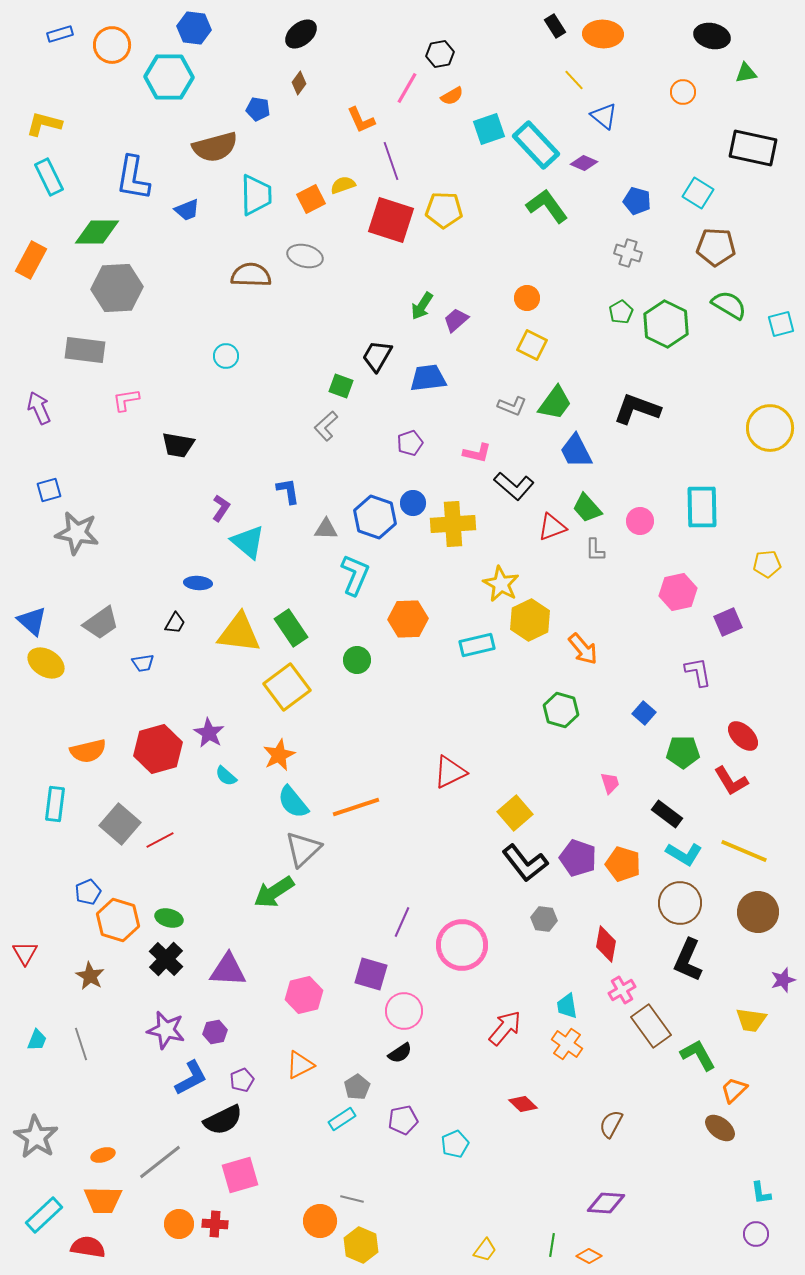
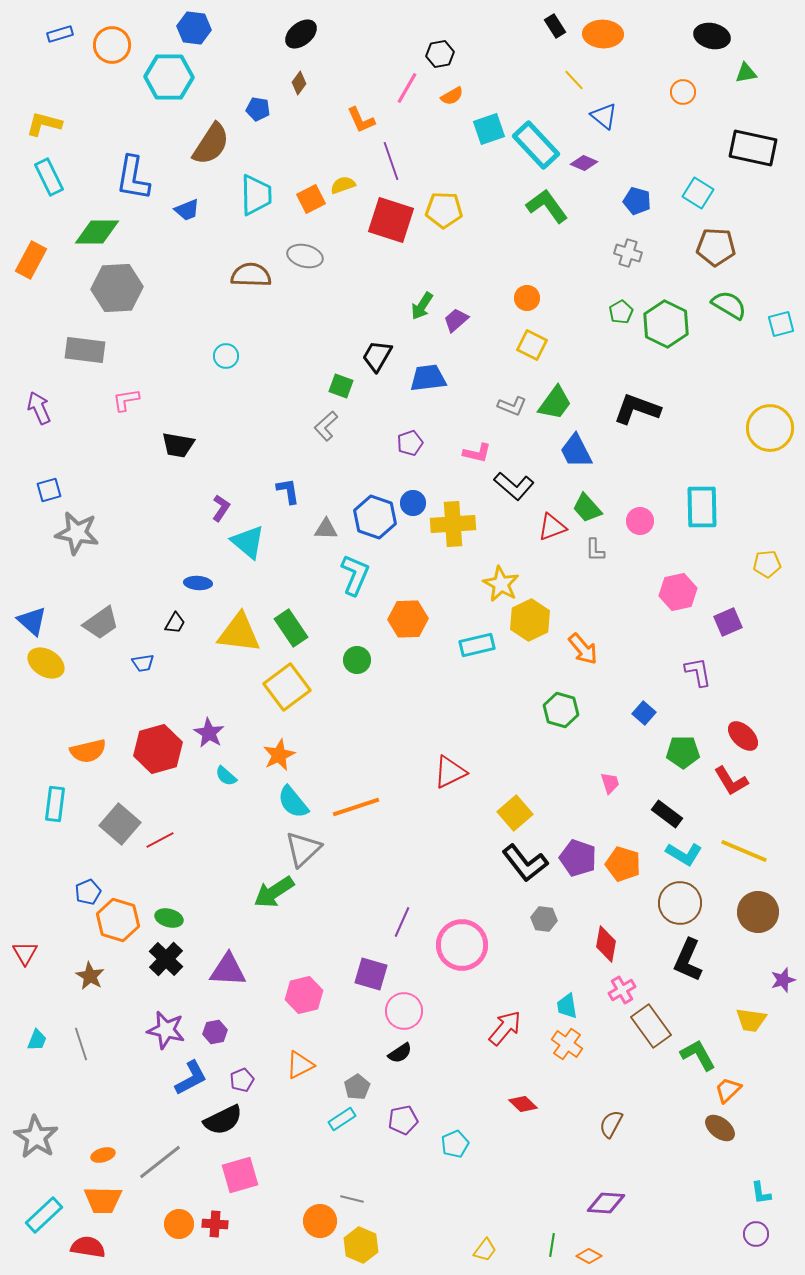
brown semicircle at (215, 147): moved 4 px left, 3 px up; rotated 42 degrees counterclockwise
orange trapezoid at (734, 1090): moved 6 px left
